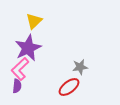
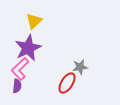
red ellipse: moved 2 px left, 4 px up; rotated 20 degrees counterclockwise
